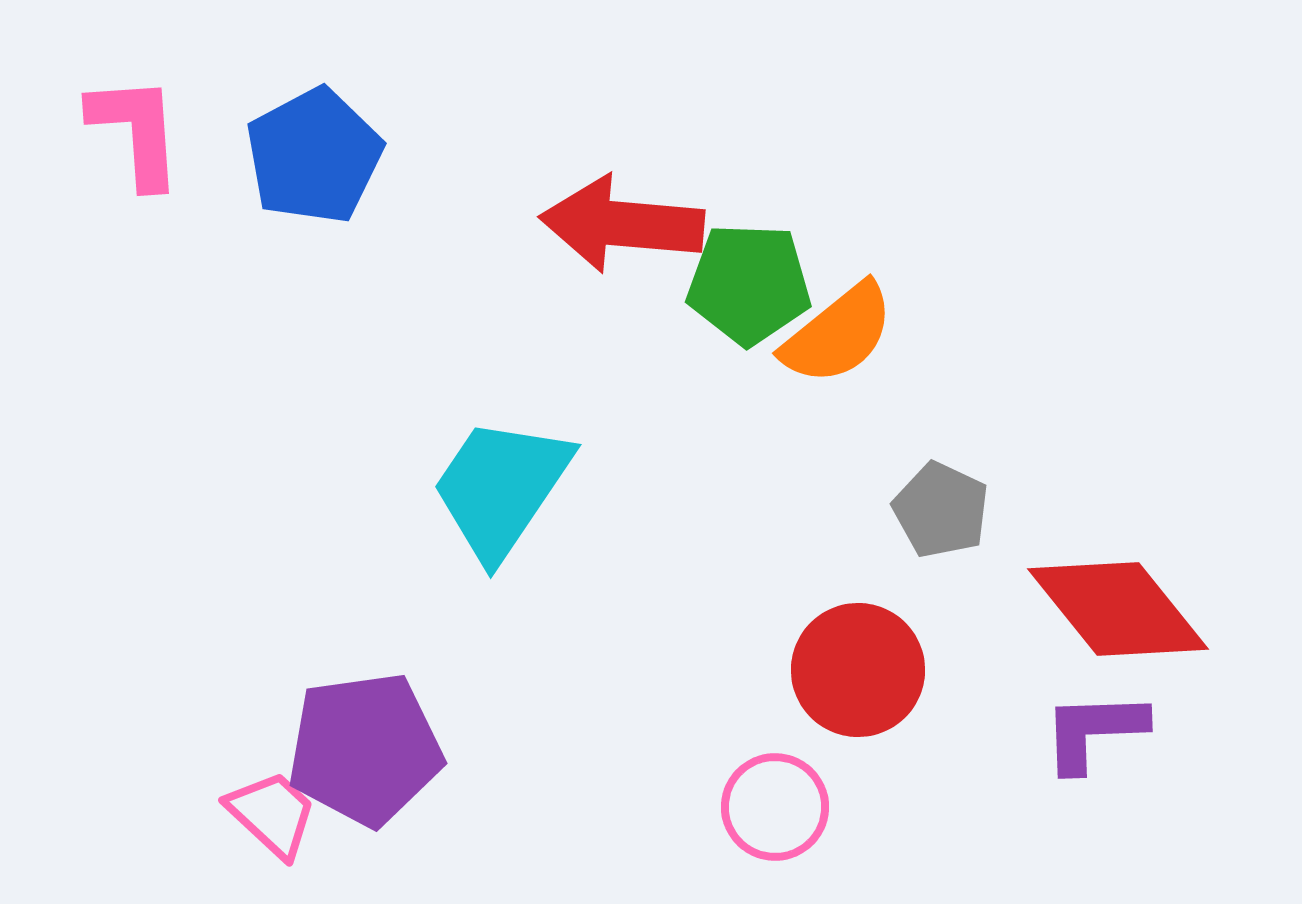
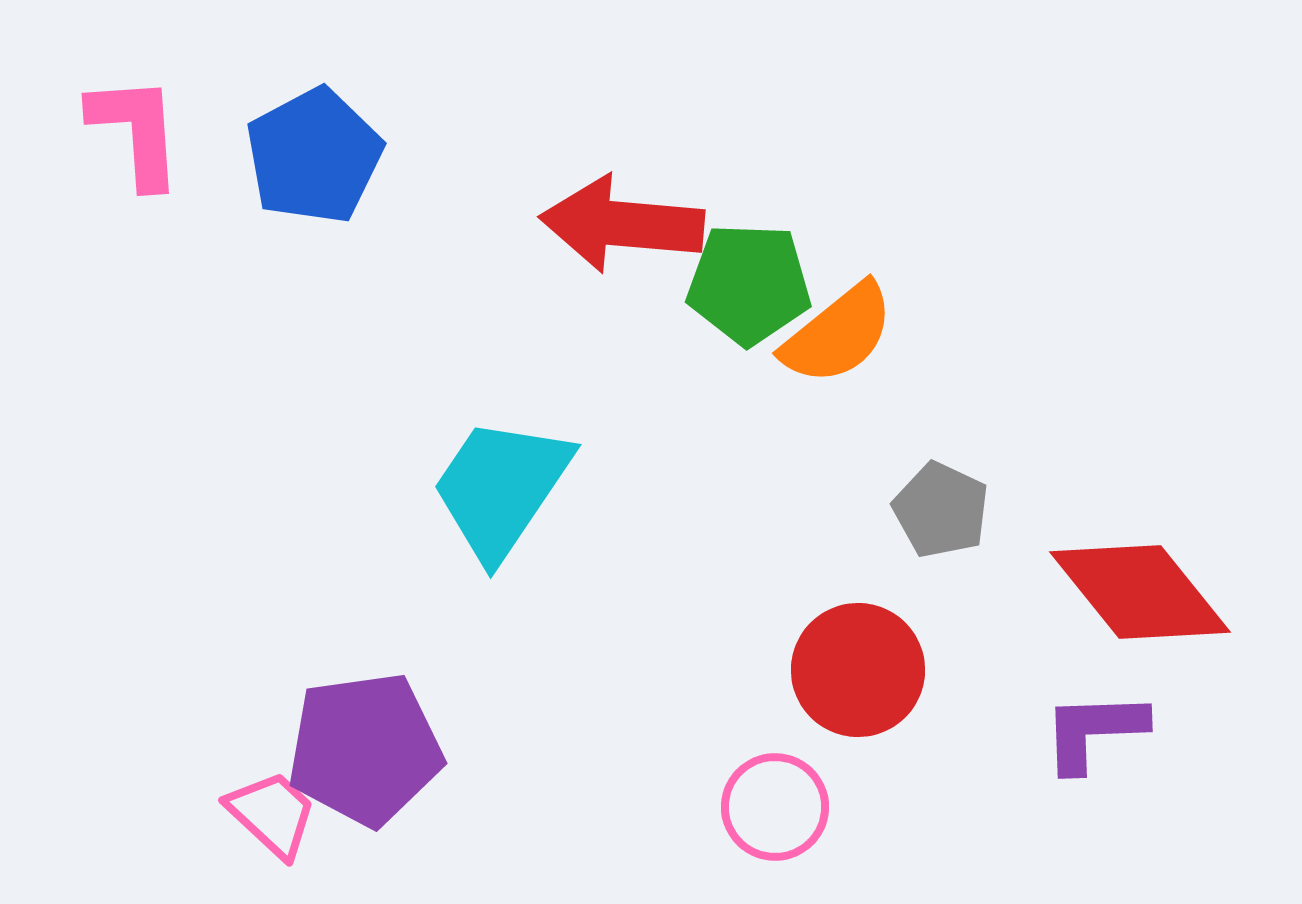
red diamond: moved 22 px right, 17 px up
